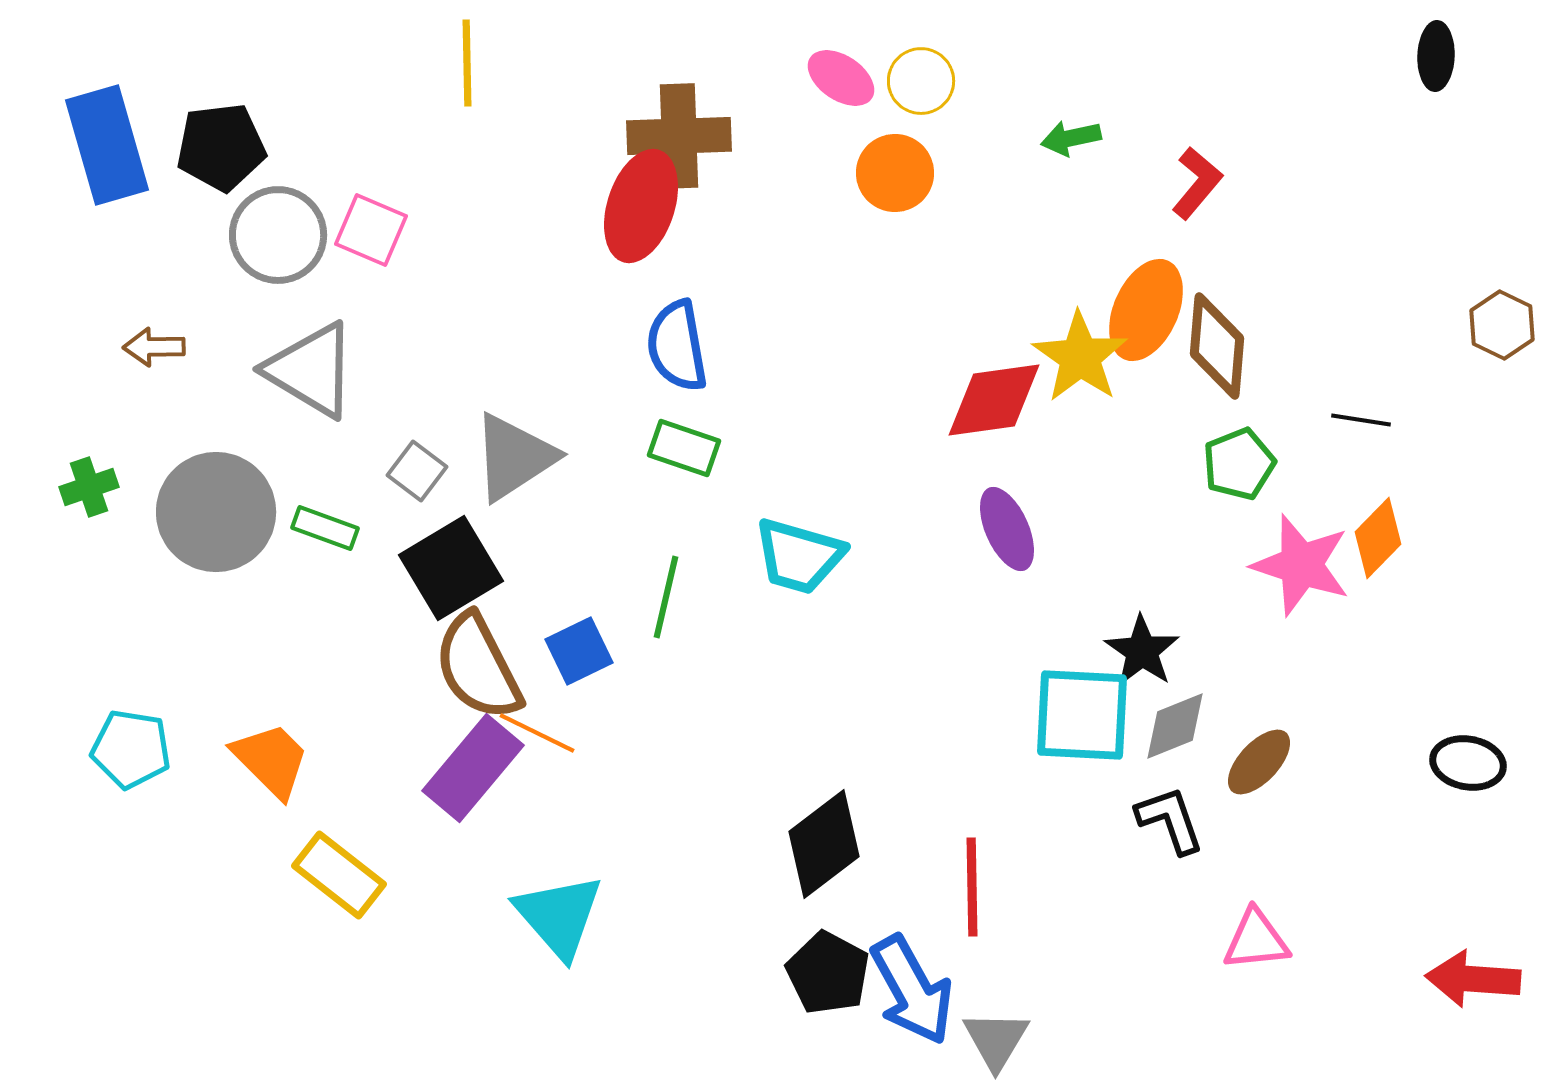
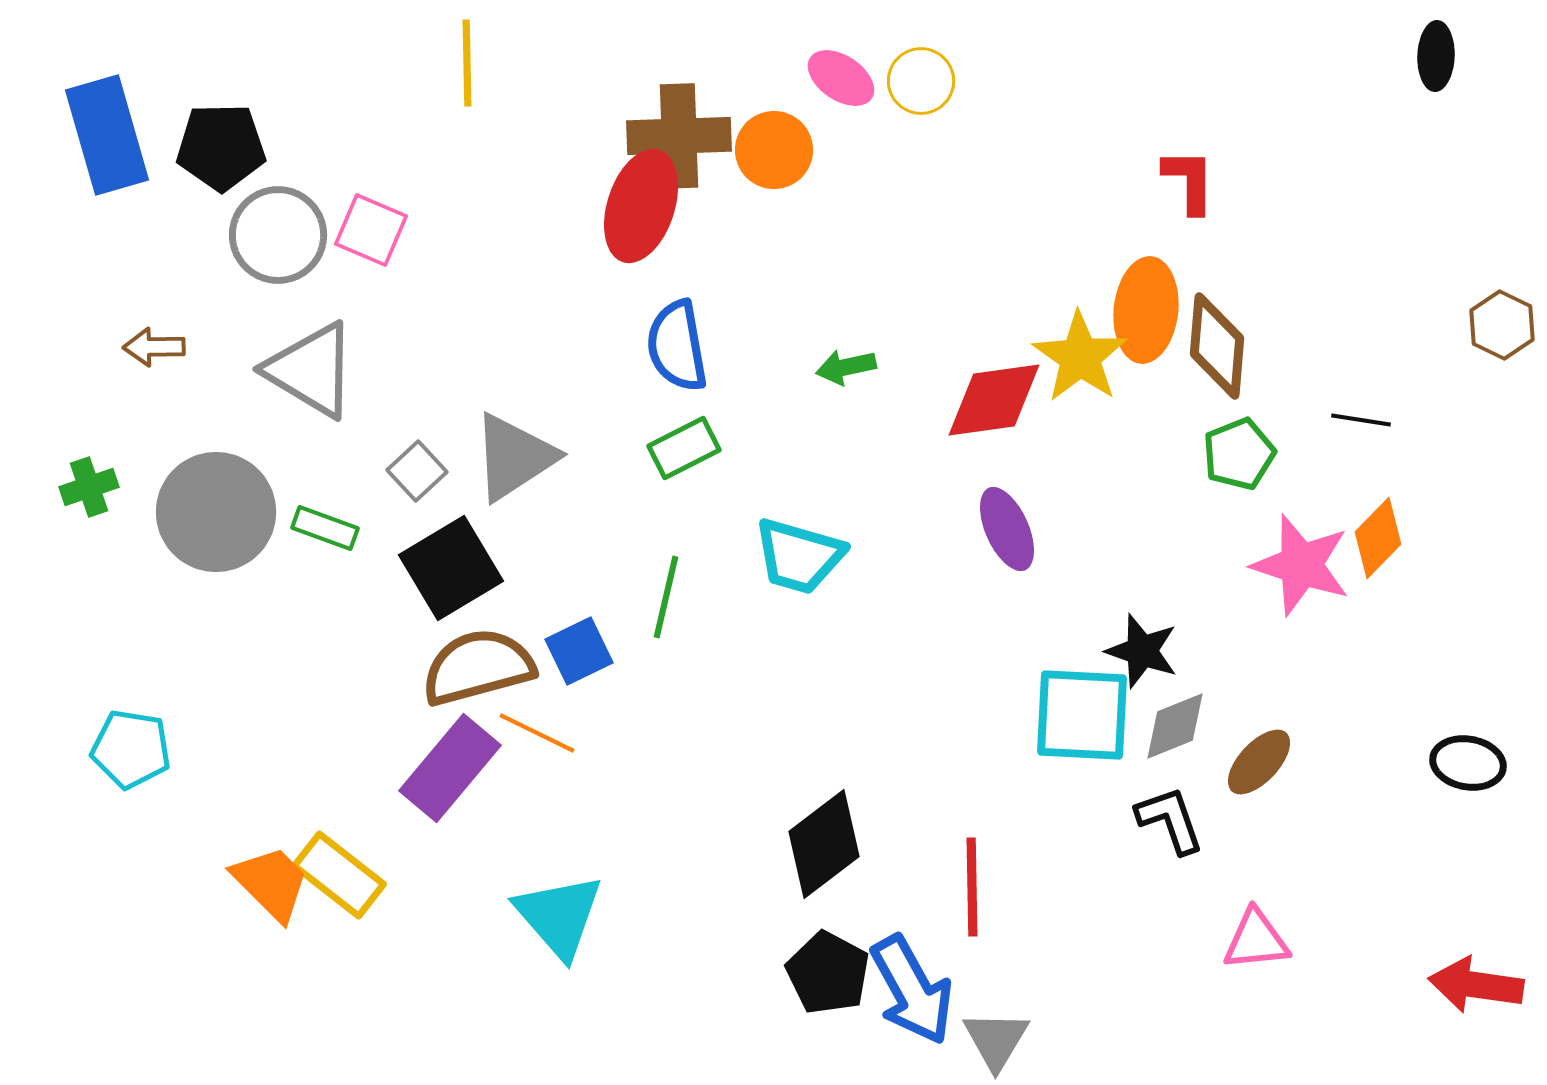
green arrow at (1071, 138): moved 225 px left, 229 px down
blue rectangle at (107, 145): moved 10 px up
black pentagon at (221, 147): rotated 6 degrees clockwise
orange circle at (895, 173): moved 121 px left, 23 px up
red L-shape at (1197, 183): moved 8 px left, 2 px up; rotated 40 degrees counterclockwise
orange ellipse at (1146, 310): rotated 18 degrees counterclockwise
green rectangle at (684, 448): rotated 46 degrees counterclockwise
green pentagon at (1239, 464): moved 10 px up
gray square at (417, 471): rotated 10 degrees clockwise
black star at (1142, 651): rotated 16 degrees counterclockwise
brown semicircle at (478, 667): rotated 102 degrees clockwise
orange trapezoid at (271, 760): moved 123 px down
purple rectangle at (473, 768): moved 23 px left
red arrow at (1473, 979): moved 3 px right, 6 px down; rotated 4 degrees clockwise
